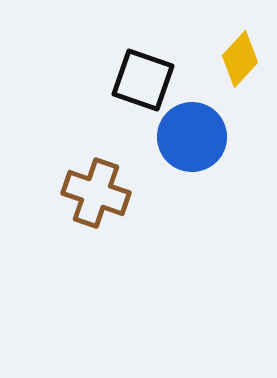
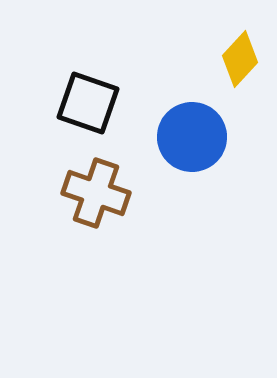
black square: moved 55 px left, 23 px down
